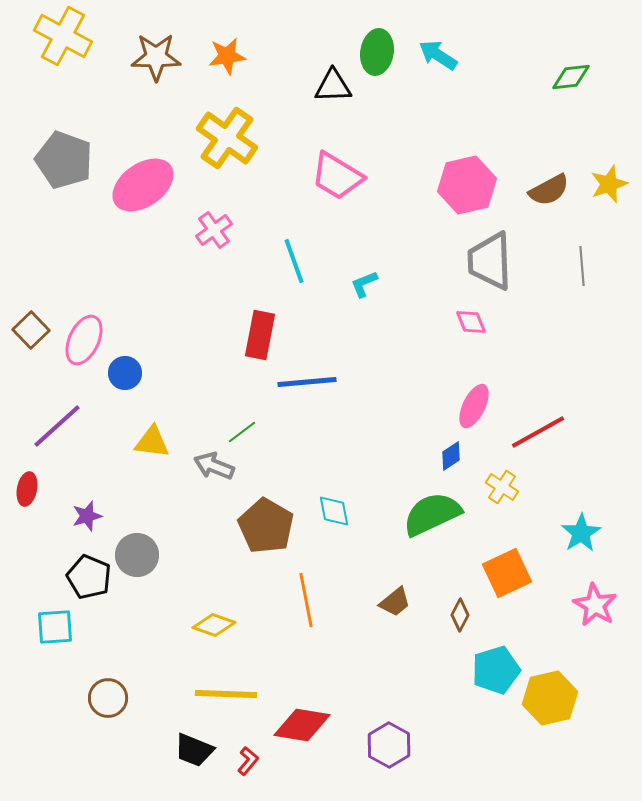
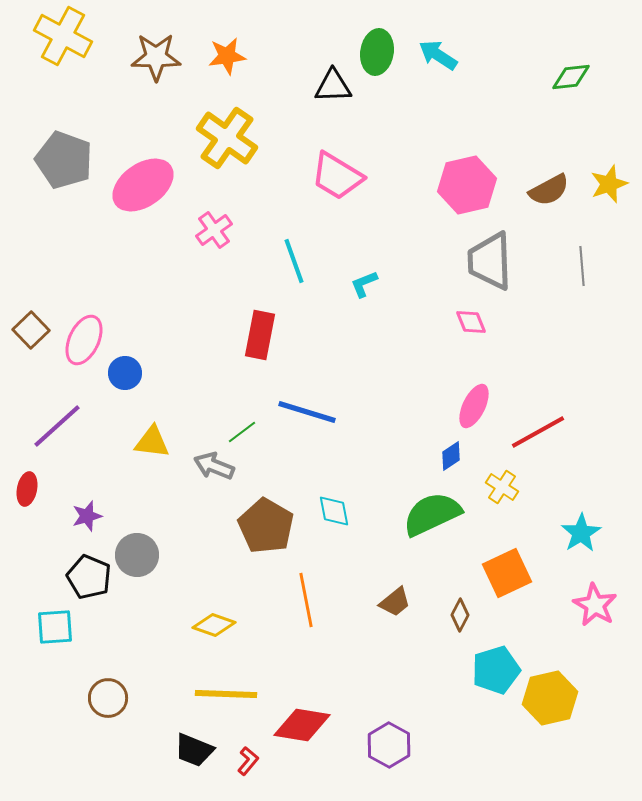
blue line at (307, 382): moved 30 px down; rotated 22 degrees clockwise
